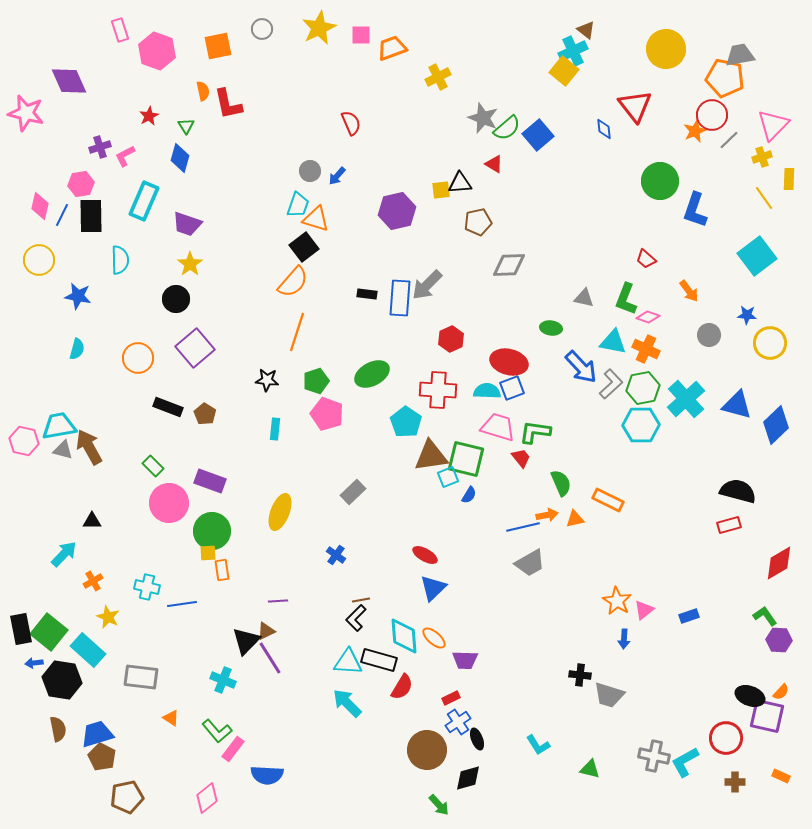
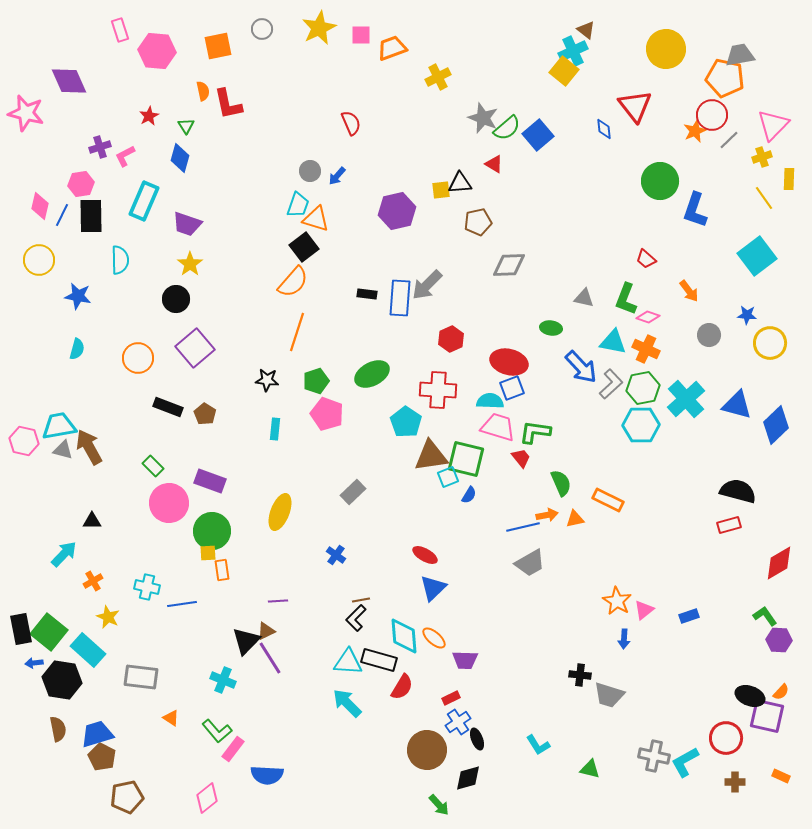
pink hexagon at (157, 51): rotated 15 degrees counterclockwise
cyan semicircle at (487, 391): moved 3 px right, 10 px down
